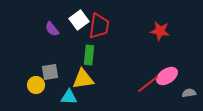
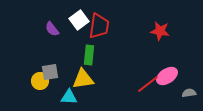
yellow circle: moved 4 px right, 4 px up
